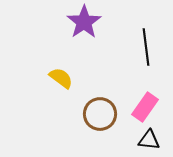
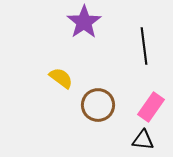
black line: moved 2 px left, 1 px up
pink rectangle: moved 6 px right
brown circle: moved 2 px left, 9 px up
black triangle: moved 6 px left
